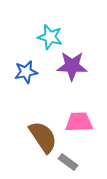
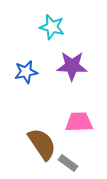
cyan star: moved 2 px right, 10 px up
brown semicircle: moved 1 px left, 7 px down
gray rectangle: moved 1 px down
